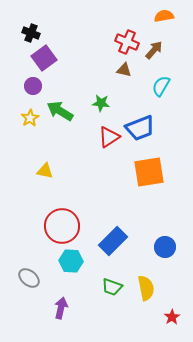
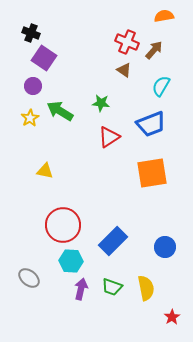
purple square: rotated 20 degrees counterclockwise
brown triangle: rotated 21 degrees clockwise
blue trapezoid: moved 11 px right, 4 px up
orange square: moved 3 px right, 1 px down
red circle: moved 1 px right, 1 px up
purple arrow: moved 20 px right, 19 px up
